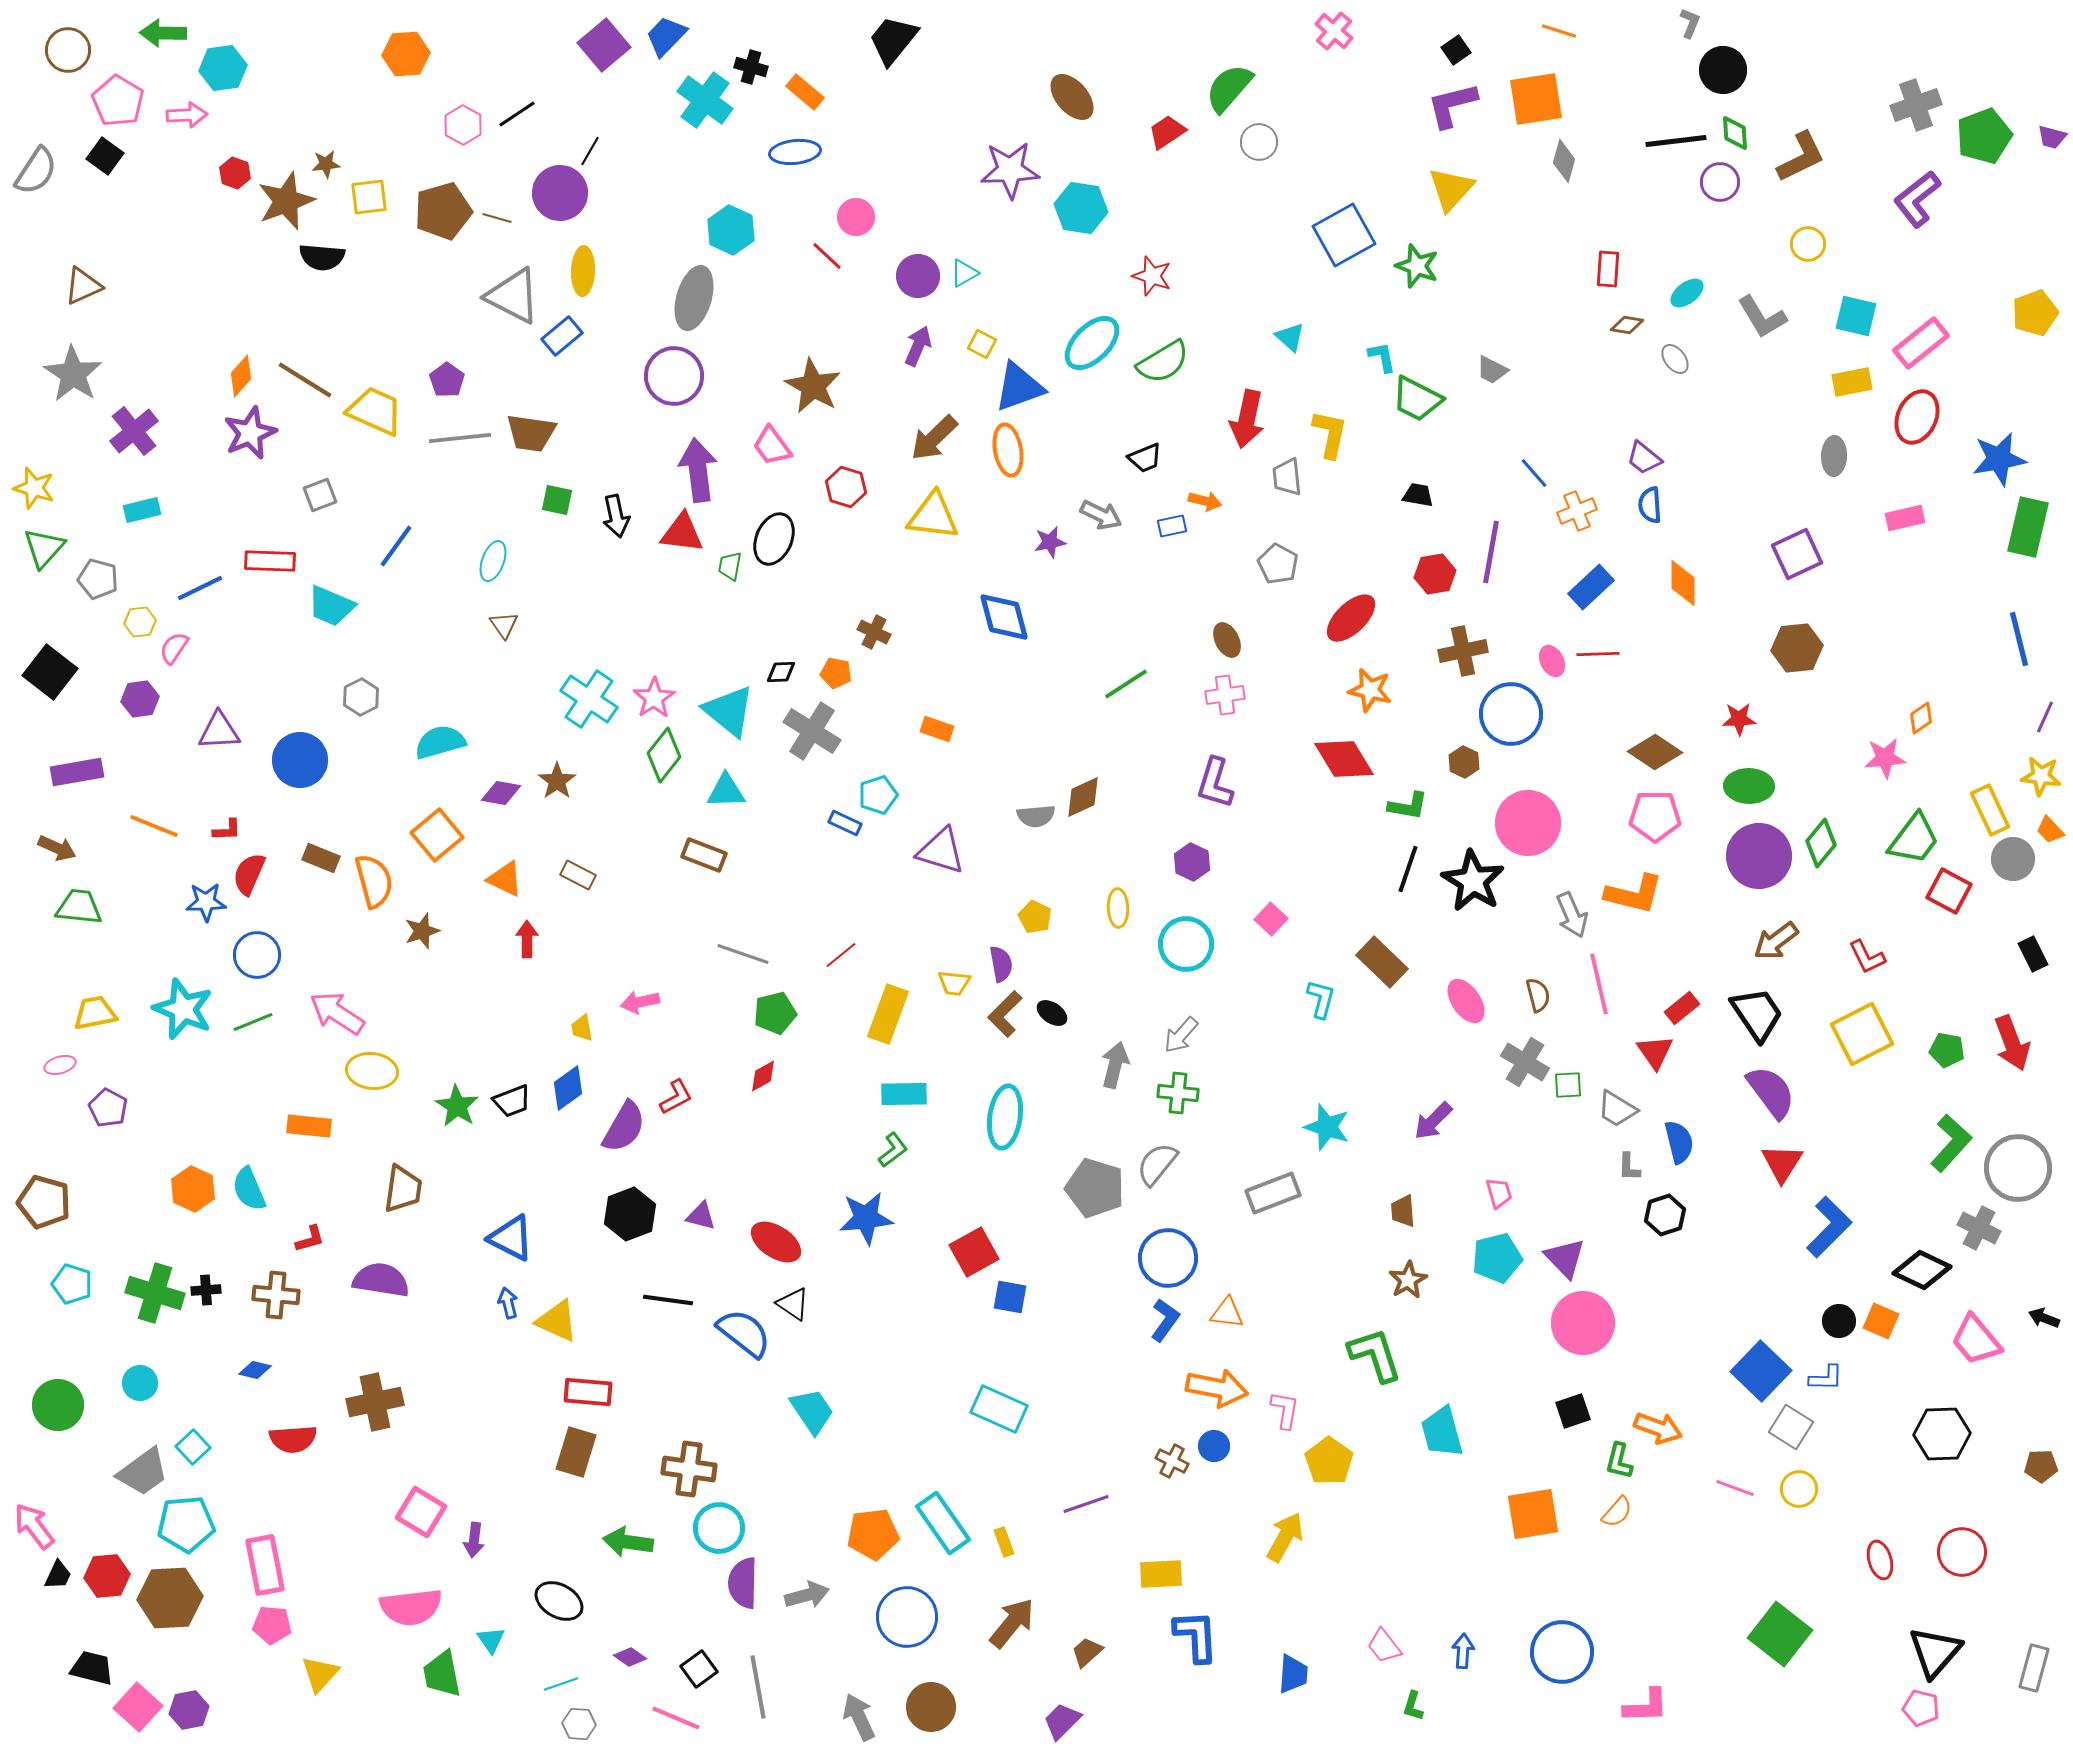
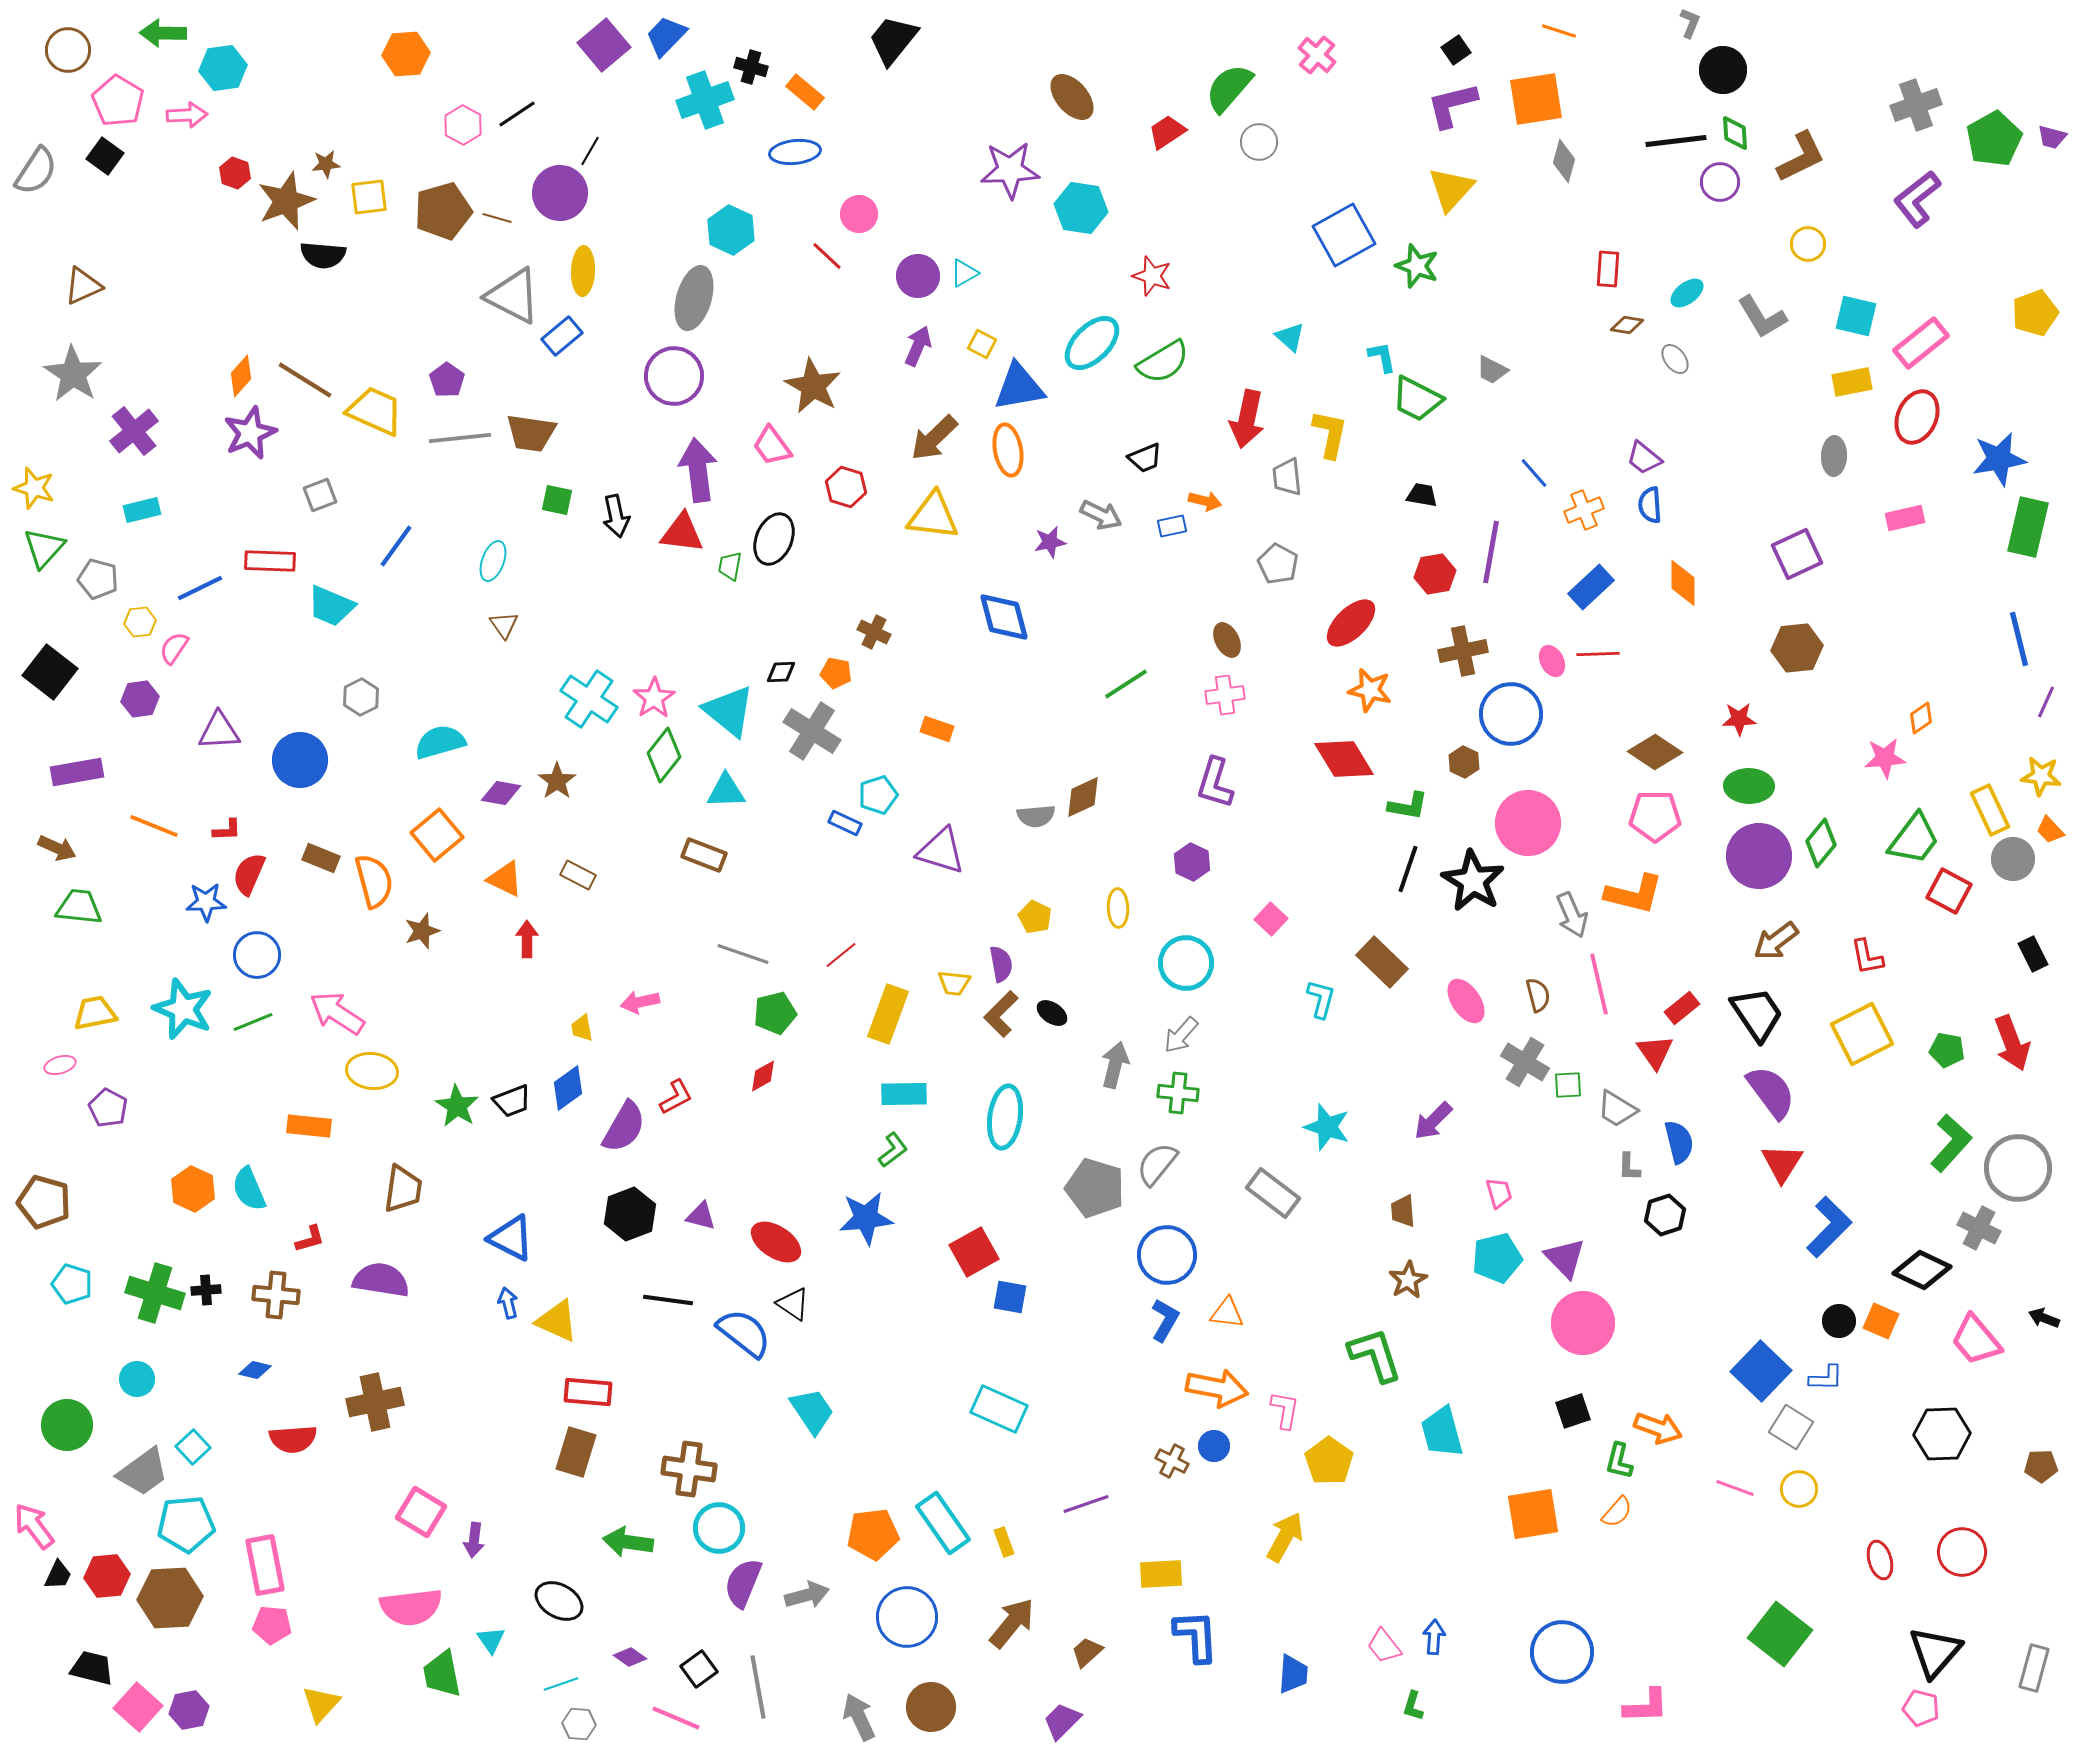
pink cross at (1334, 31): moved 17 px left, 24 px down
cyan cross at (705, 100): rotated 34 degrees clockwise
green pentagon at (1984, 136): moved 10 px right, 3 px down; rotated 8 degrees counterclockwise
pink circle at (856, 217): moved 3 px right, 3 px up
black semicircle at (322, 257): moved 1 px right, 2 px up
blue triangle at (1019, 387): rotated 10 degrees clockwise
black trapezoid at (1418, 495): moved 4 px right
orange cross at (1577, 511): moved 7 px right, 1 px up
red ellipse at (1351, 618): moved 5 px down
purple line at (2045, 717): moved 1 px right, 15 px up
cyan circle at (1186, 944): moved 19 px down
red L-shape at (1867, 957): rotated 15 degrees clockwise
brown L-shape at (1005, 1014): moved 4 px left
gray rectangle at (1273, 1193): rotated 58 degrees clockwise
blue circle at (1168, 1258): moved 1 px left, 3 px up
blue L-shape at (1165, 1320): rotated 6 degrees counterclockwise
cyan circle at (140, 1383): moved 3 px left, 4 px up
green circle at (58, 1405): moved 9 px right, 20 px down
purple semicircle at (743, 1583): rotated 21 degrees clockwise
blue arrow at (1463, 1651): moved 29 px left, 14 px up
yellow triangle at (320, 1674): moved 1 px right, 30 px down
